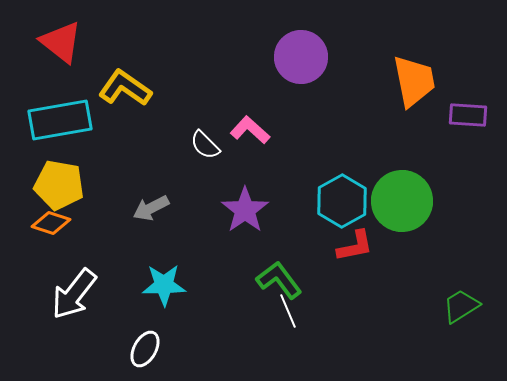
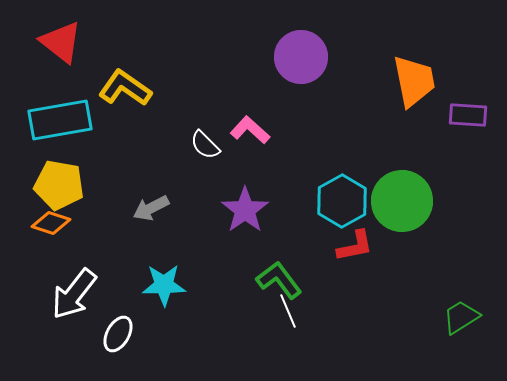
green trapezoid: moved 11 px down
white ellipse: moved 27 px left, 15 px up
